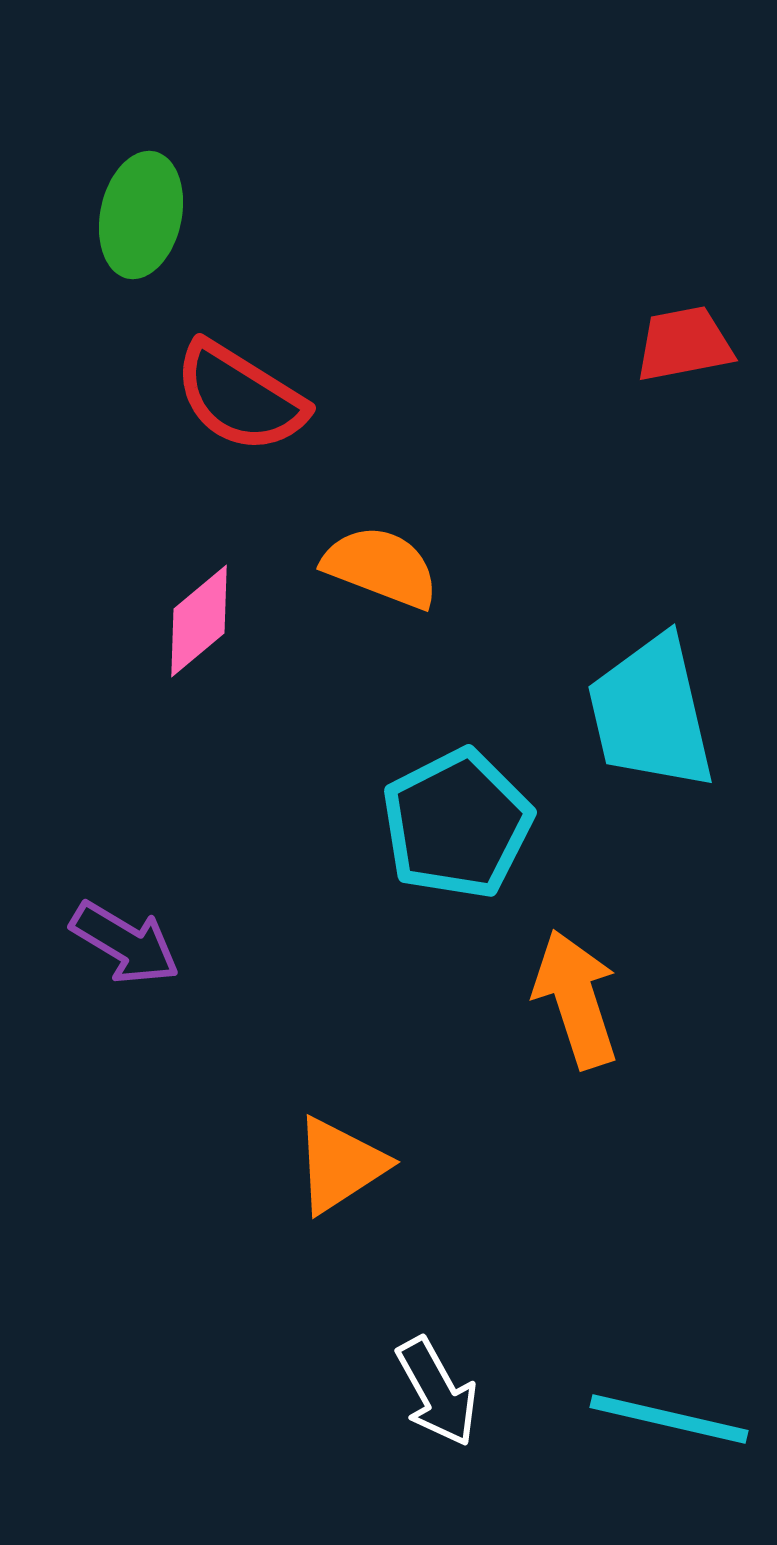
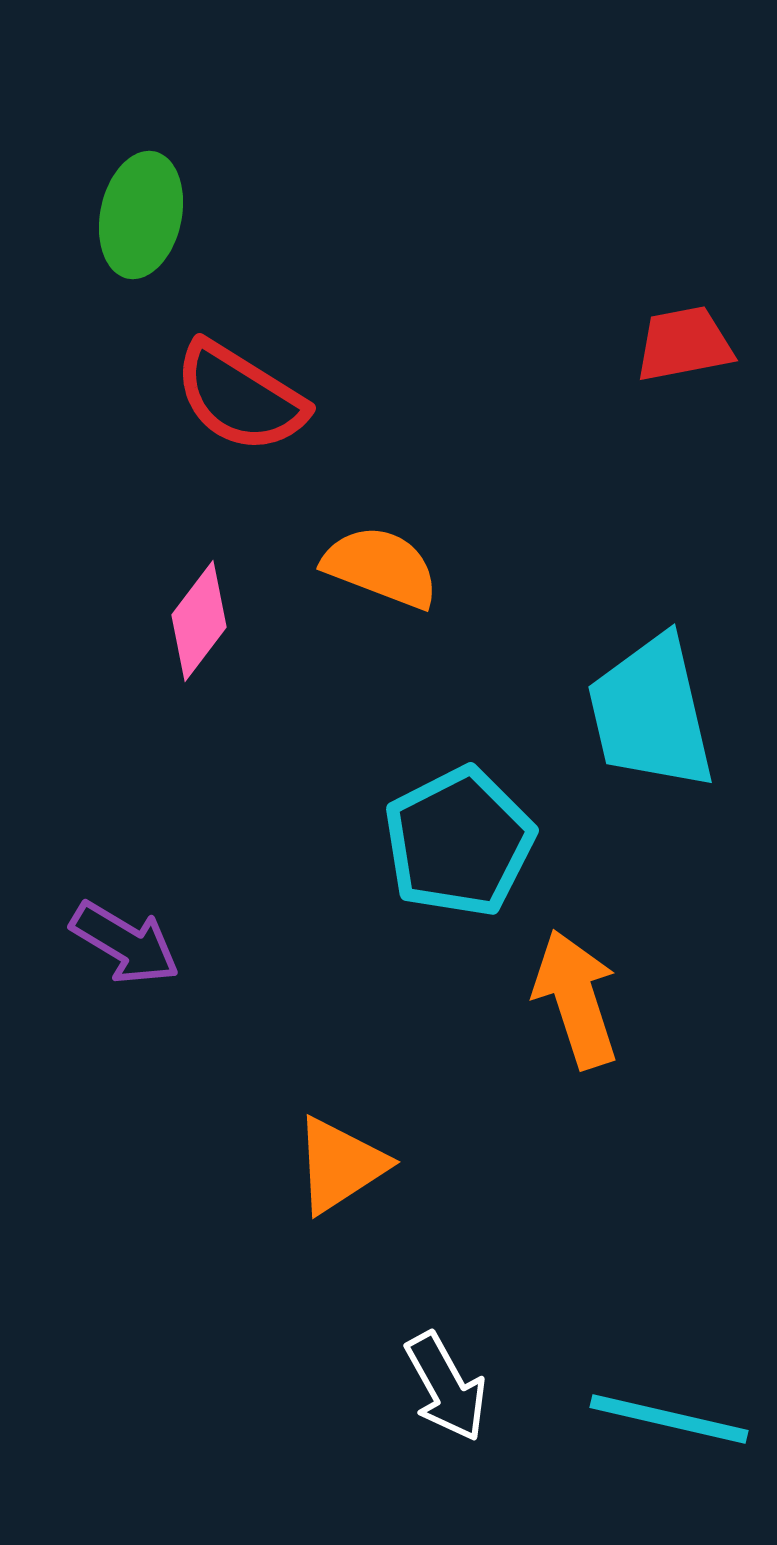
pink diamond: rotated 13 degrees counterclockwise
cyan pentagon: moved 2 px right, 18 px down
white arrow: moved 9 px right, 5 px up
